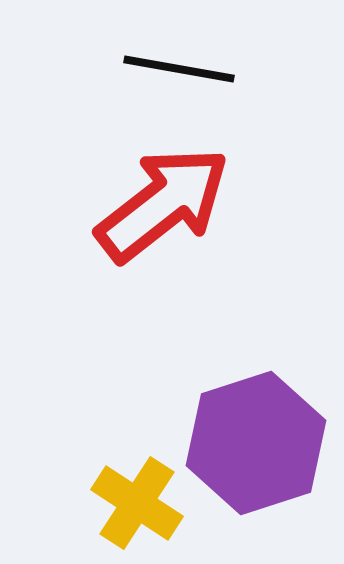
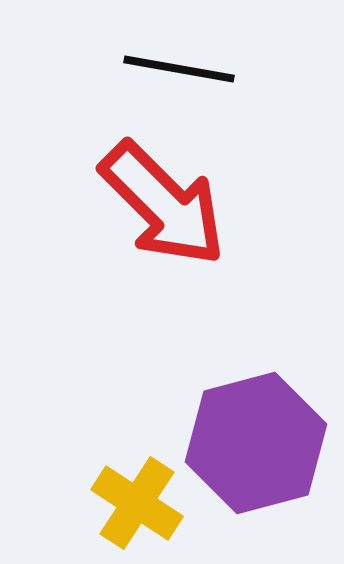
red arrow: rotated 83 degrees clockwise
purple hexagon: rotated 3 degrees clockwise
